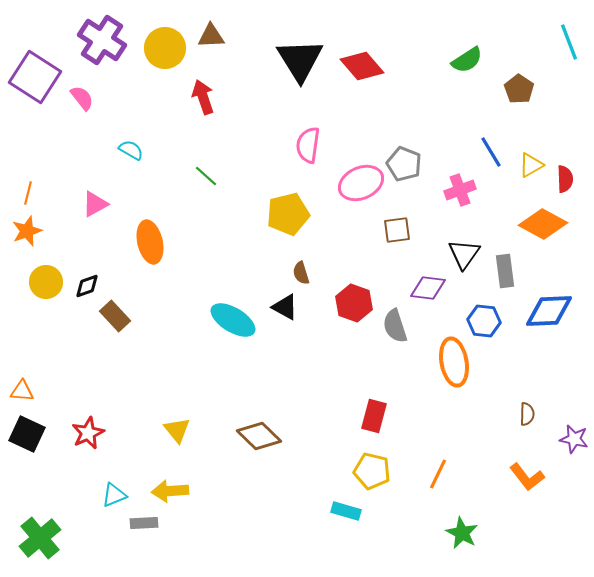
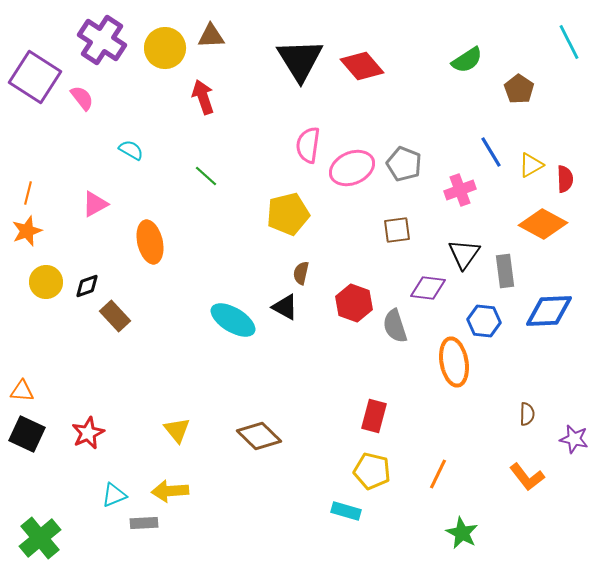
cyan line at (569, 42): rotated 6 degrees counterclockwise
pink ellipse at (361, 183): moved 9 px left, 15 px up
brown semicircle at (301, 273): rotated 30 degrees clockwise
